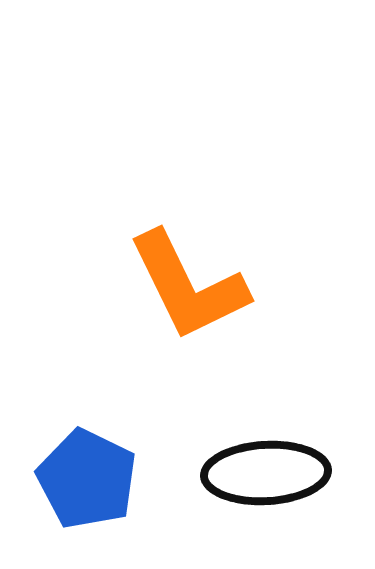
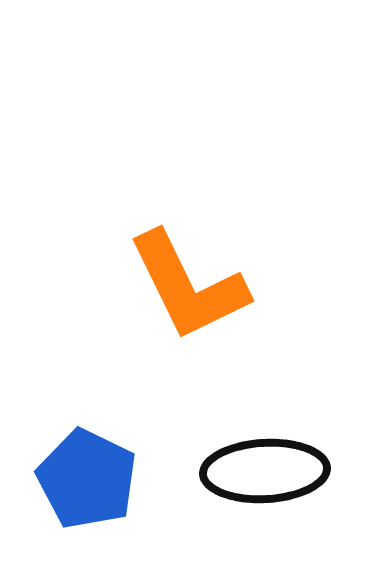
black ellipse: moved 1 px left, 2 px up
